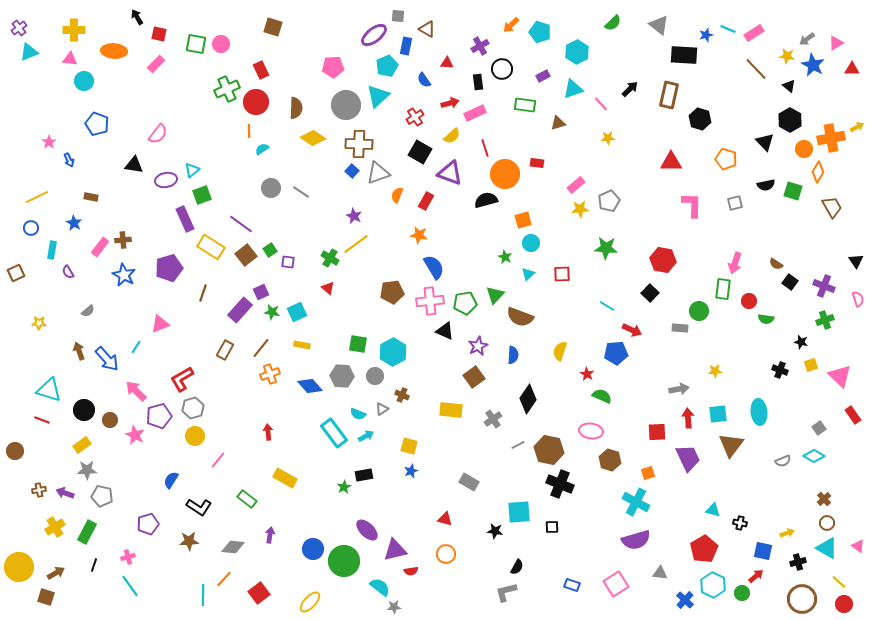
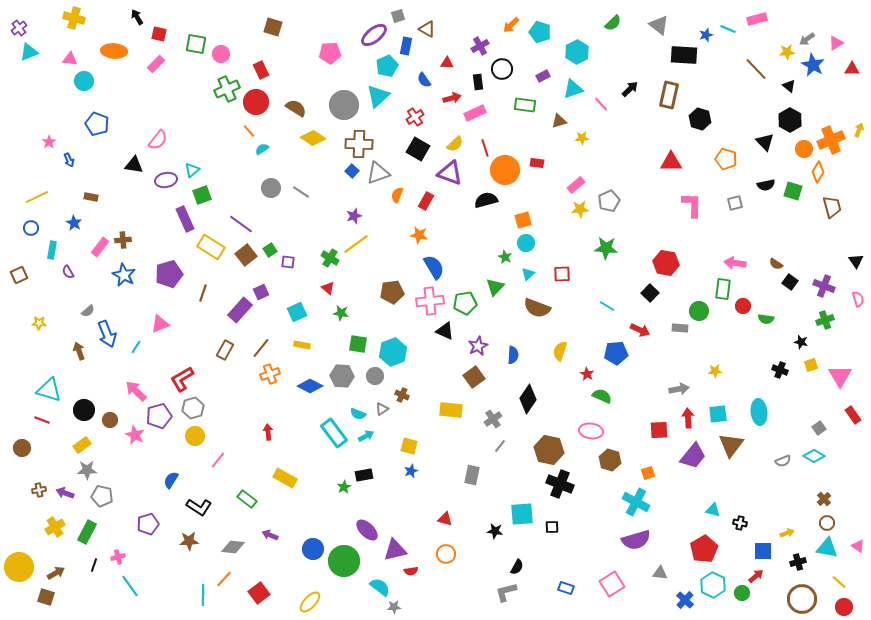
gray square at (398, 16): rotated 24 degrees counterclockwise
yellow cross at (74, 30): moved 12 px up; rotated 15 degrees clockwise
pink rectangle at (754, 33): moved 3 px right, 14 px up; rotated 18 degrees clockwise
pink circle at (221, 44): moved 10 px down
yellow star at (787, 56): moved 4 px up; rotated 14 degrees counterclockwise
pink pentagon at (333, 67): moved 3 px left, 14 px up
red arrow at (450, 103): moved 2 px right, 5 px up
gray circle at (346, 105): moved 2 px left
brown semicircle at (296, 108): rotated 60 degrees counterclockwise
brown triangle at (558, 123): moved 1 px right, 2 px up
yellow arrow at (857, 127): moved 2 px right, 3 px down; rotated 40 degrees counterclockwise
orange line at (249, 131): rotated 40 degrees counterclockwise
pink semicircle at (158, 134): moved 6 px down
yellow semicircle at (452, 136): moved 3 px right, 8 px down
yellow star at (608, 138): moved 26 px left
orange cross at (831, 138): moved 2 px down; rotated 12 degrees counterclockwise
black square at (420, 152): moved 2 px left, 3 px up
orange circle at (505, 174): moved 4 px up
brown trapezoid at (832, 207): rotated 15 degrees clockwise
purple star at (354, 216): rotated 28 degrees clockwise
cyan circle at (531, 243): moved 5 px left
red hexagon at (663, 260): moved 3 px right, 3 px down
pink arrow at (735, 263): rotated 80 degrees clockwise
purple pentagon at (169, 268): moved 6 px down
brown square at (16, 273): moved 3 px right, 2 px down
green triangle at (495, 295): moved 8 px up
red circle at (749, 301): moved 6 px left, 5 px down
green star at (272, 312): moved 69 px right, 1 px down
brown semicircle at (520, 317): moved 17 px right, 9 px up
red arrow at (632, 330): moved 8 px right
cyan hexagon at (393, 352): rotated 8 degrees clockwise
blue arrow at (107, 359): moved 25 px up; rotated 20 degrees clockwise
pink triangle at (840, 376): rotated 15 degrees clockwise
blue diamond at (310, 386): rotated 20 degrees counterclockwise
red square at (657, 432): moved 2 px right, 2 px up
gray line at (518, 445): moved 18 px left, 1 px down; rotated 24 degrees counterclockwise
brown circle at (15, 451): moved 7 px right, 3 px up
purple trapezoid at (688, 458): moved 5 px right, 2 px up; rotated 64 degrees clockwise
gray rectangle at (469, 482): moved 3 px right, 7 px up; rotated 72 degrees clockwise
cyan square at (519, 512): moved 3 px right, 2 px down
purple arrow at (270, 535): rotated 77 degrees counterclockwise
cyan triangle at (827, 548): rotated 20 degrees counterclockwise
blue square at (763, 551): rotated 12 degrees counterclockwise
pink cross at (128, 557): moved 10 px left
pink square at (616, 584): moved 4 px left
blue rectangle at (572, 585): moved 6 px left, 3 px down
red circle at (844, 604): moved 3 px down
